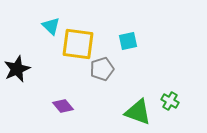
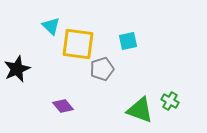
green triangle: moved 2 px right, 2 px up
